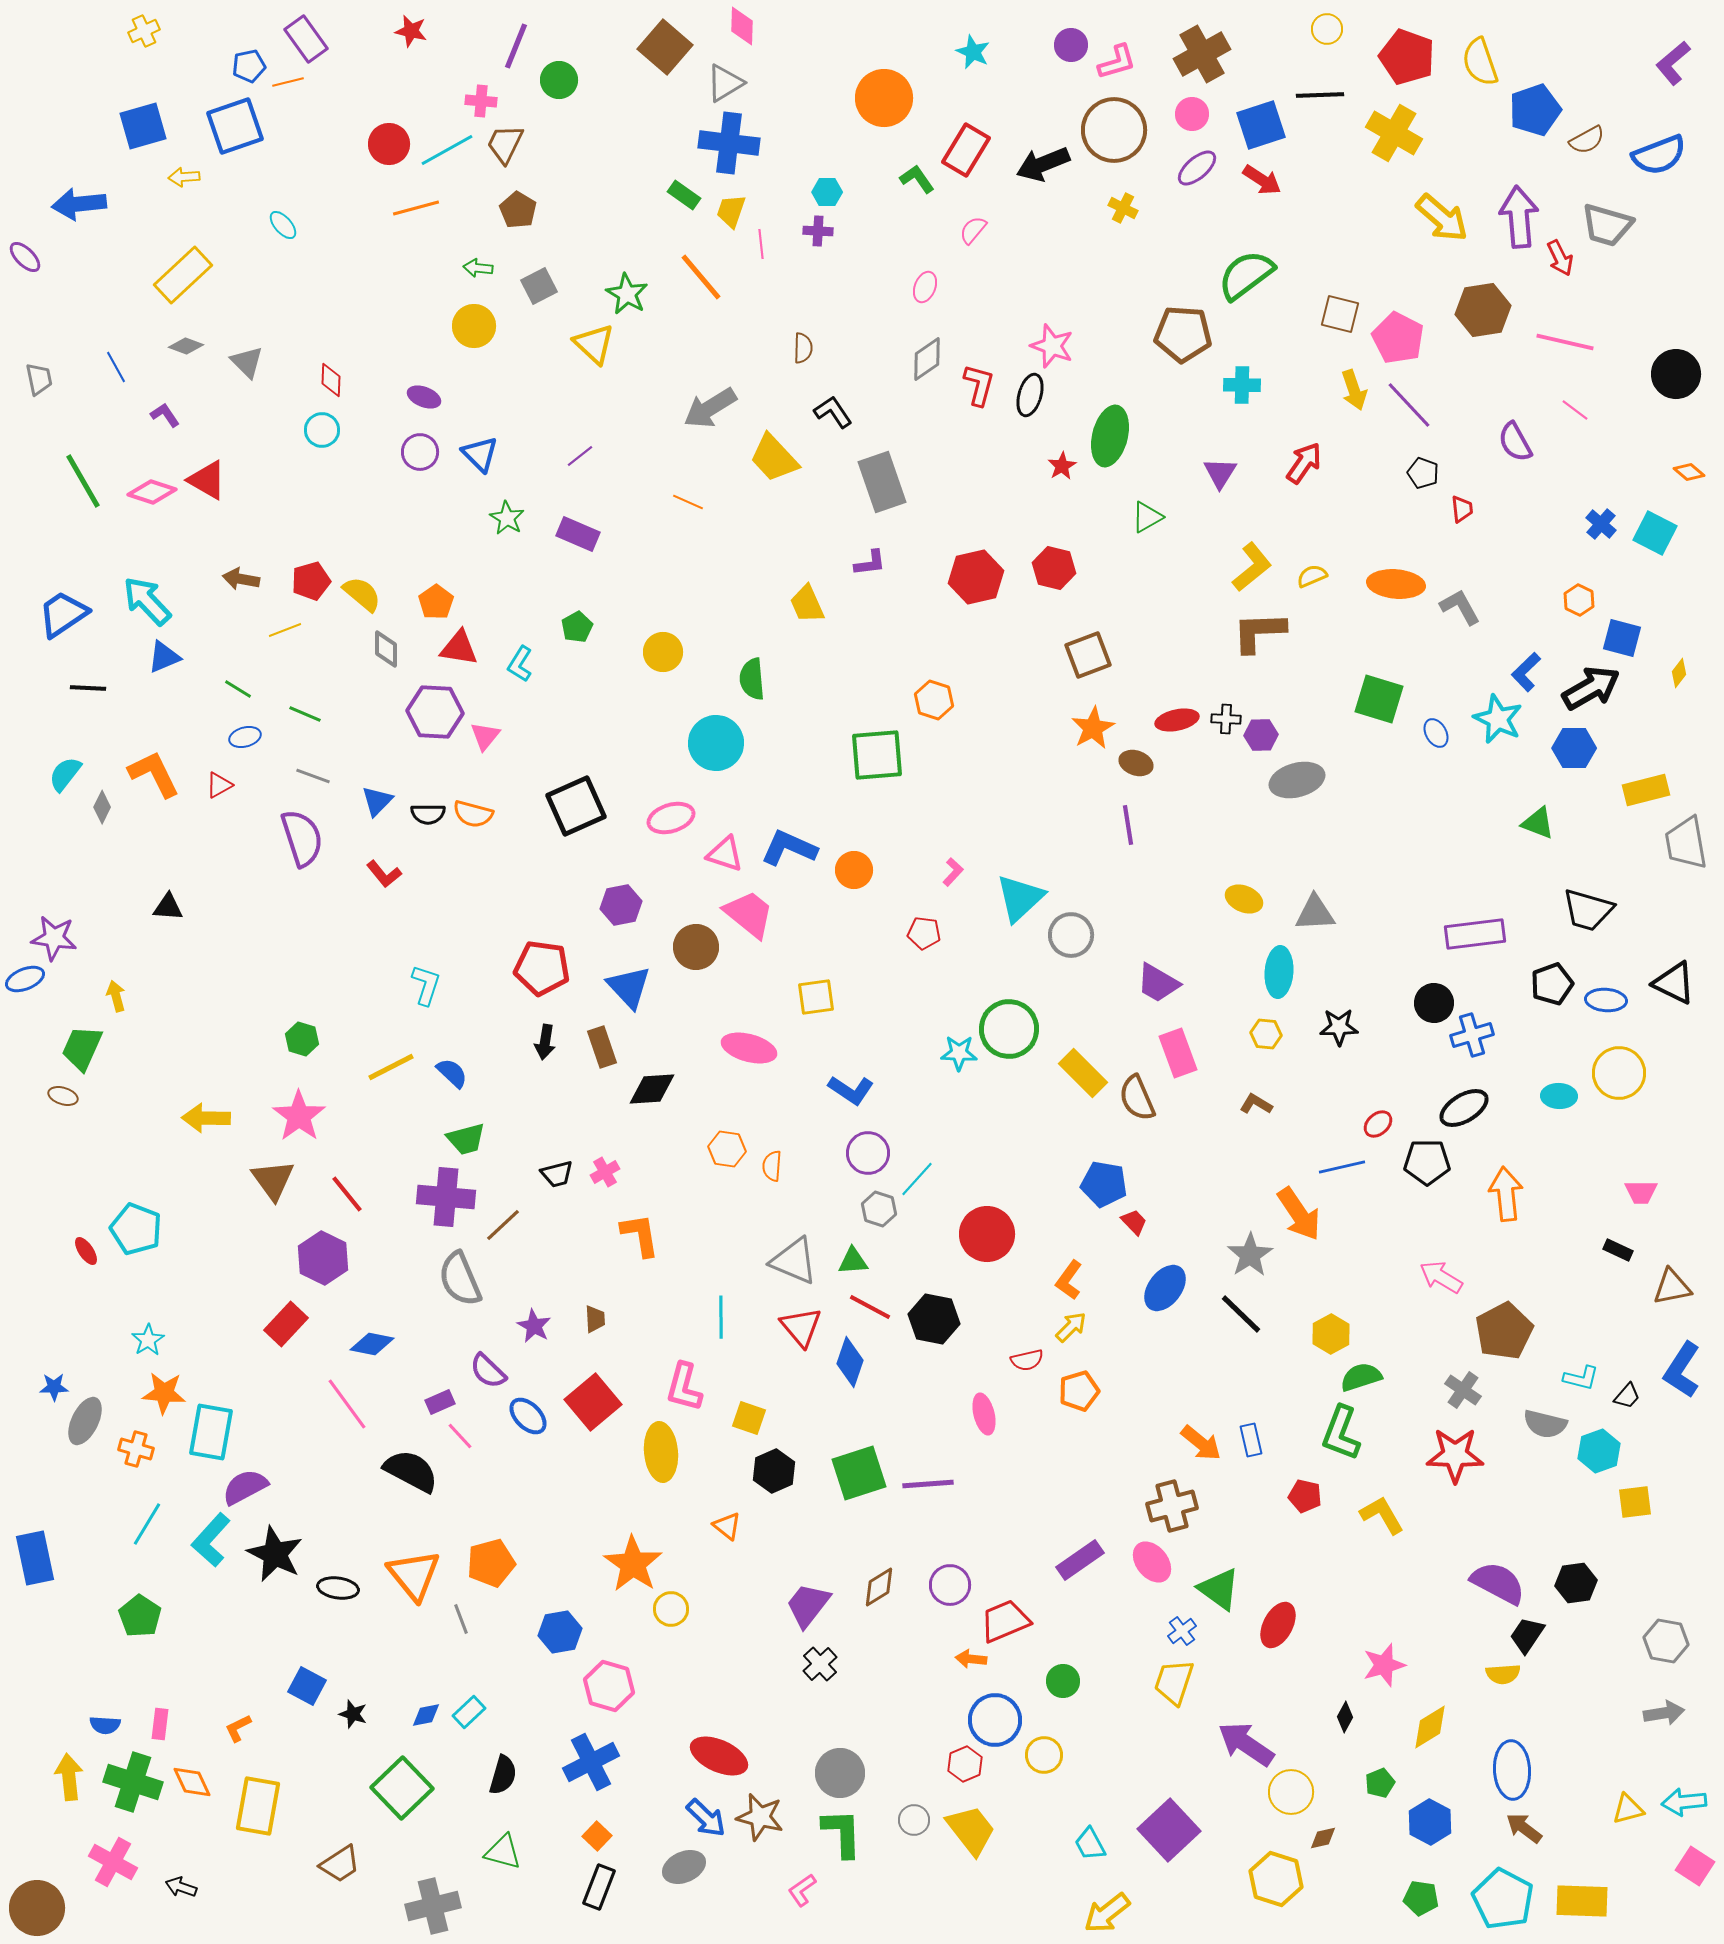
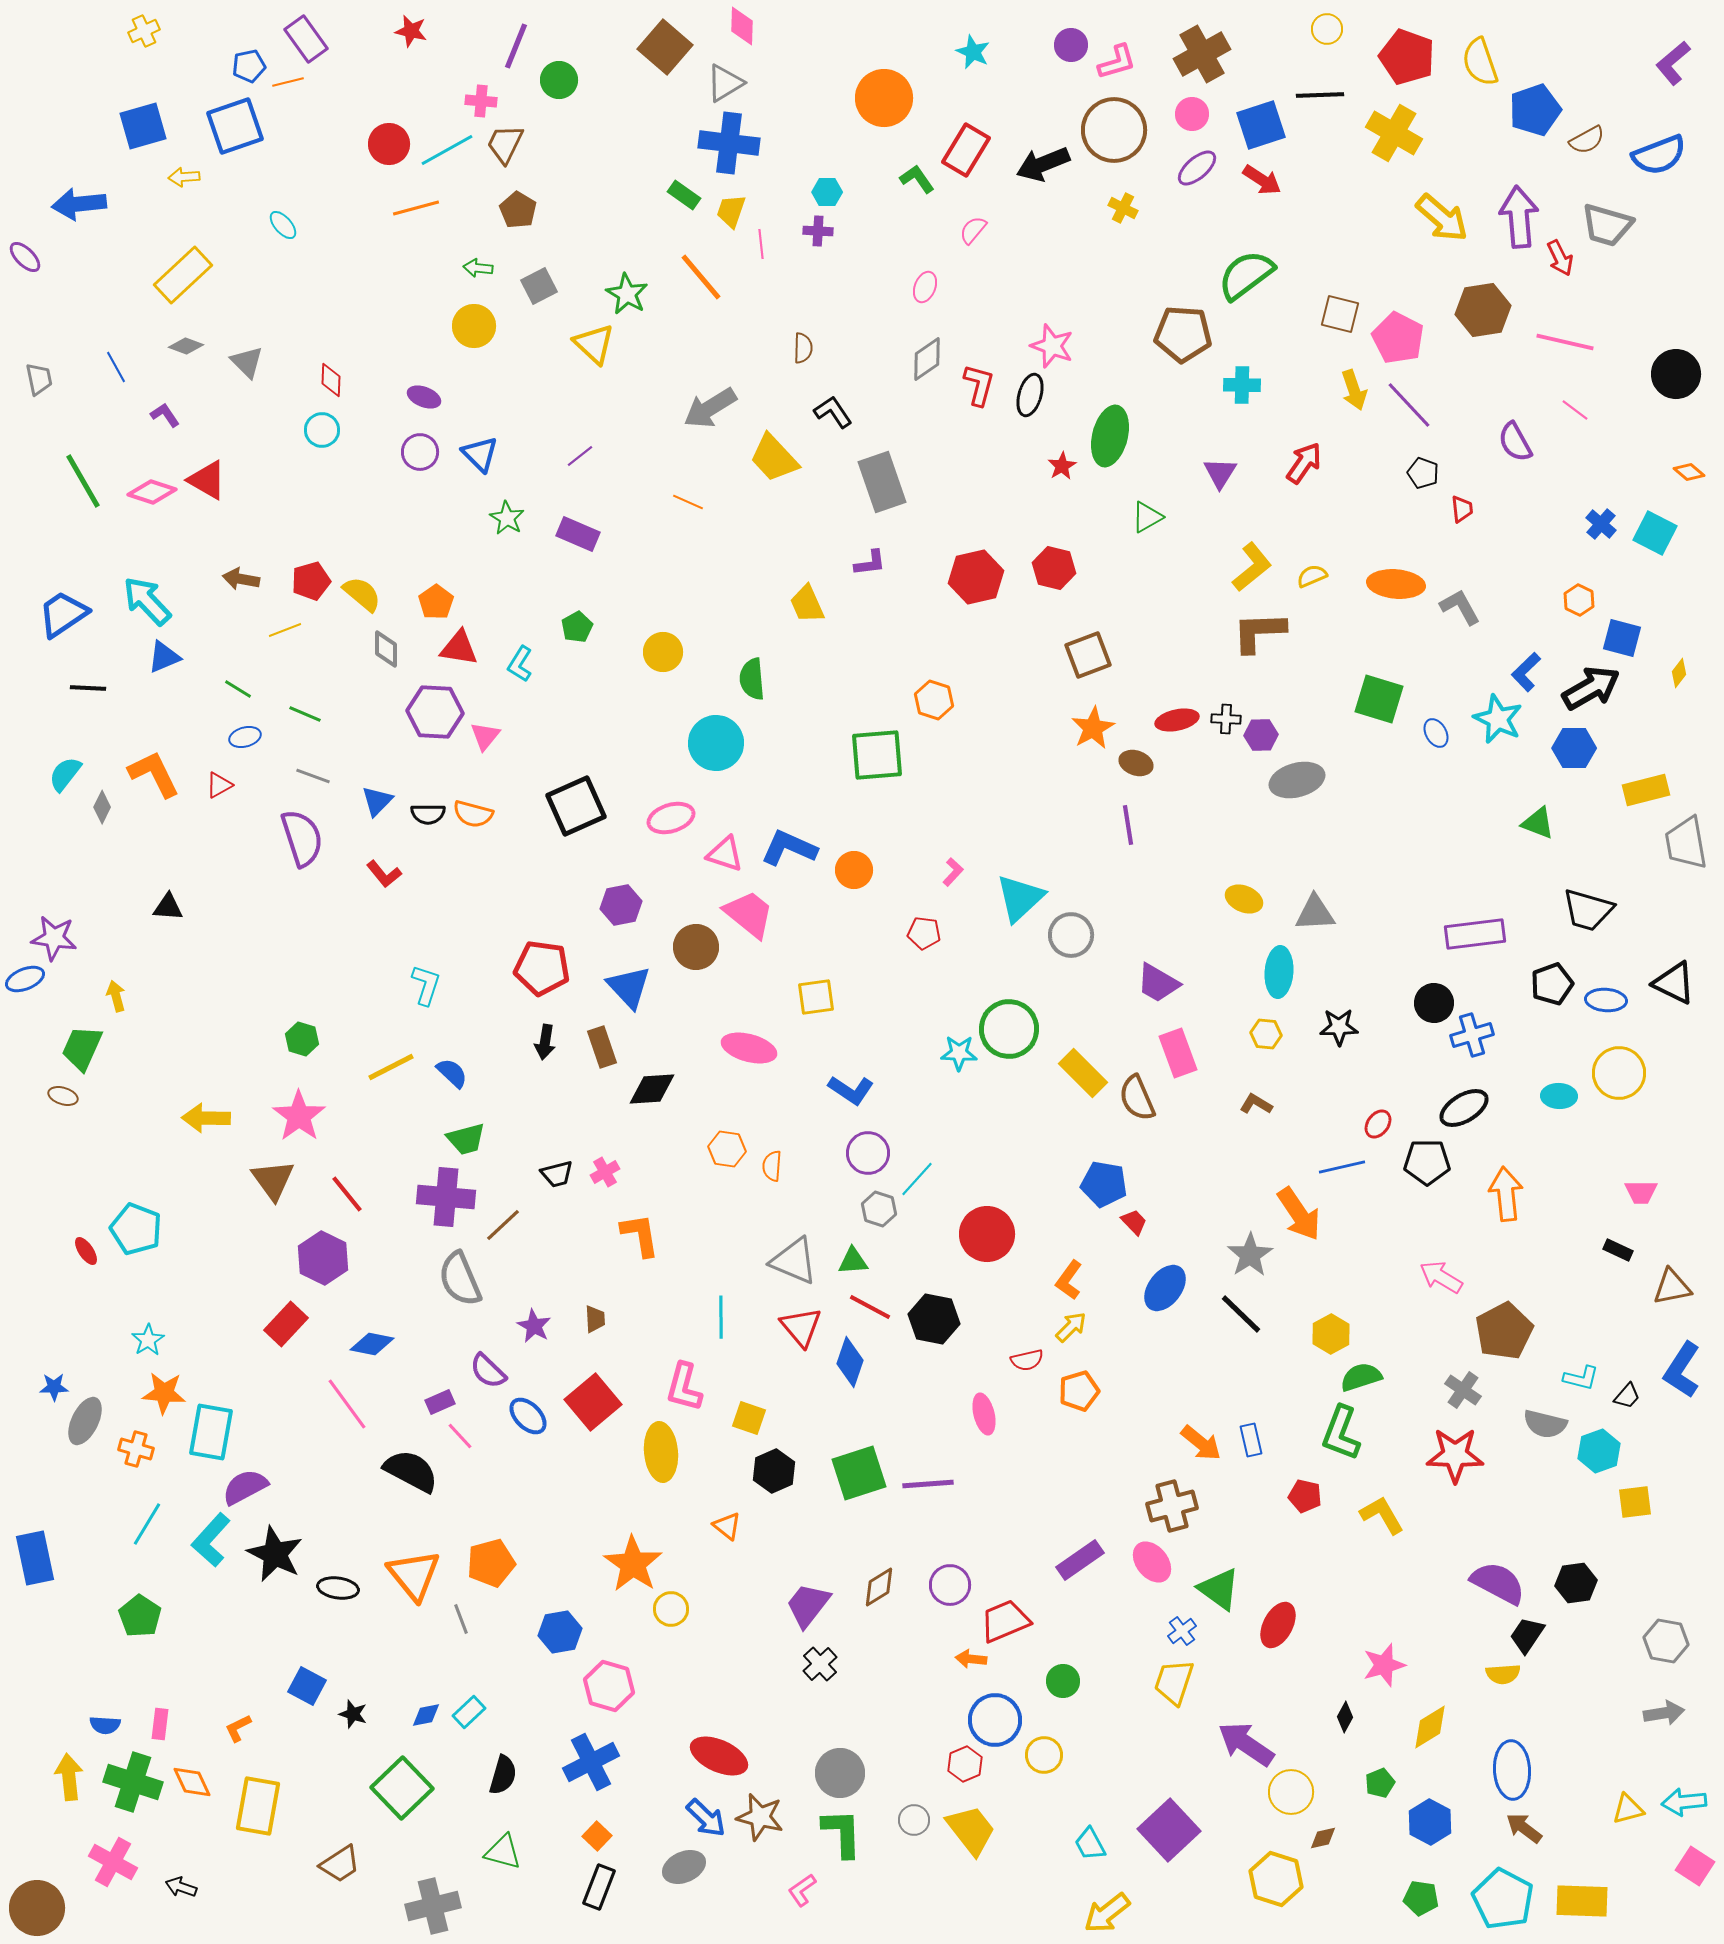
red ellipse at (1378, 1124): rotated 12 degrees counterclockwise
